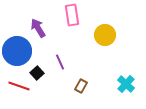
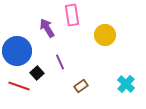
purple arrow: moved 9 px right
brown rectangle: rotated 24 degrees clockwise
